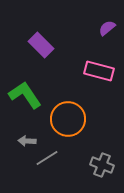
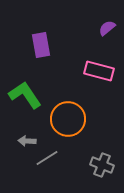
purple rectangle: rotated 35 degrees clockwise
